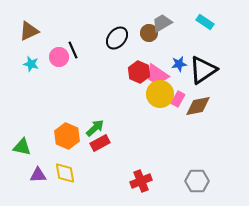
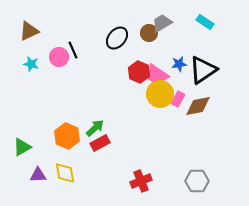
green triangle: rotated 42 degrees counterclockwise
